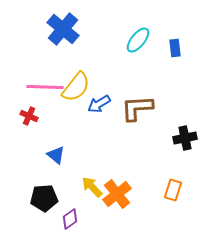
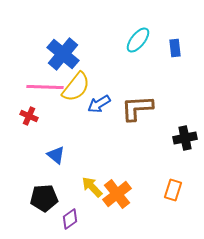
blue cross: moved 25 px down
